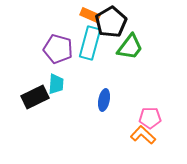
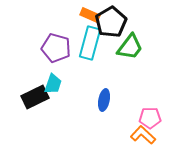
purple pentagon: moved 2 px left, 1 px up
cyan trapezoid: moved 3 px left; rotated 15 degrees clockwise
